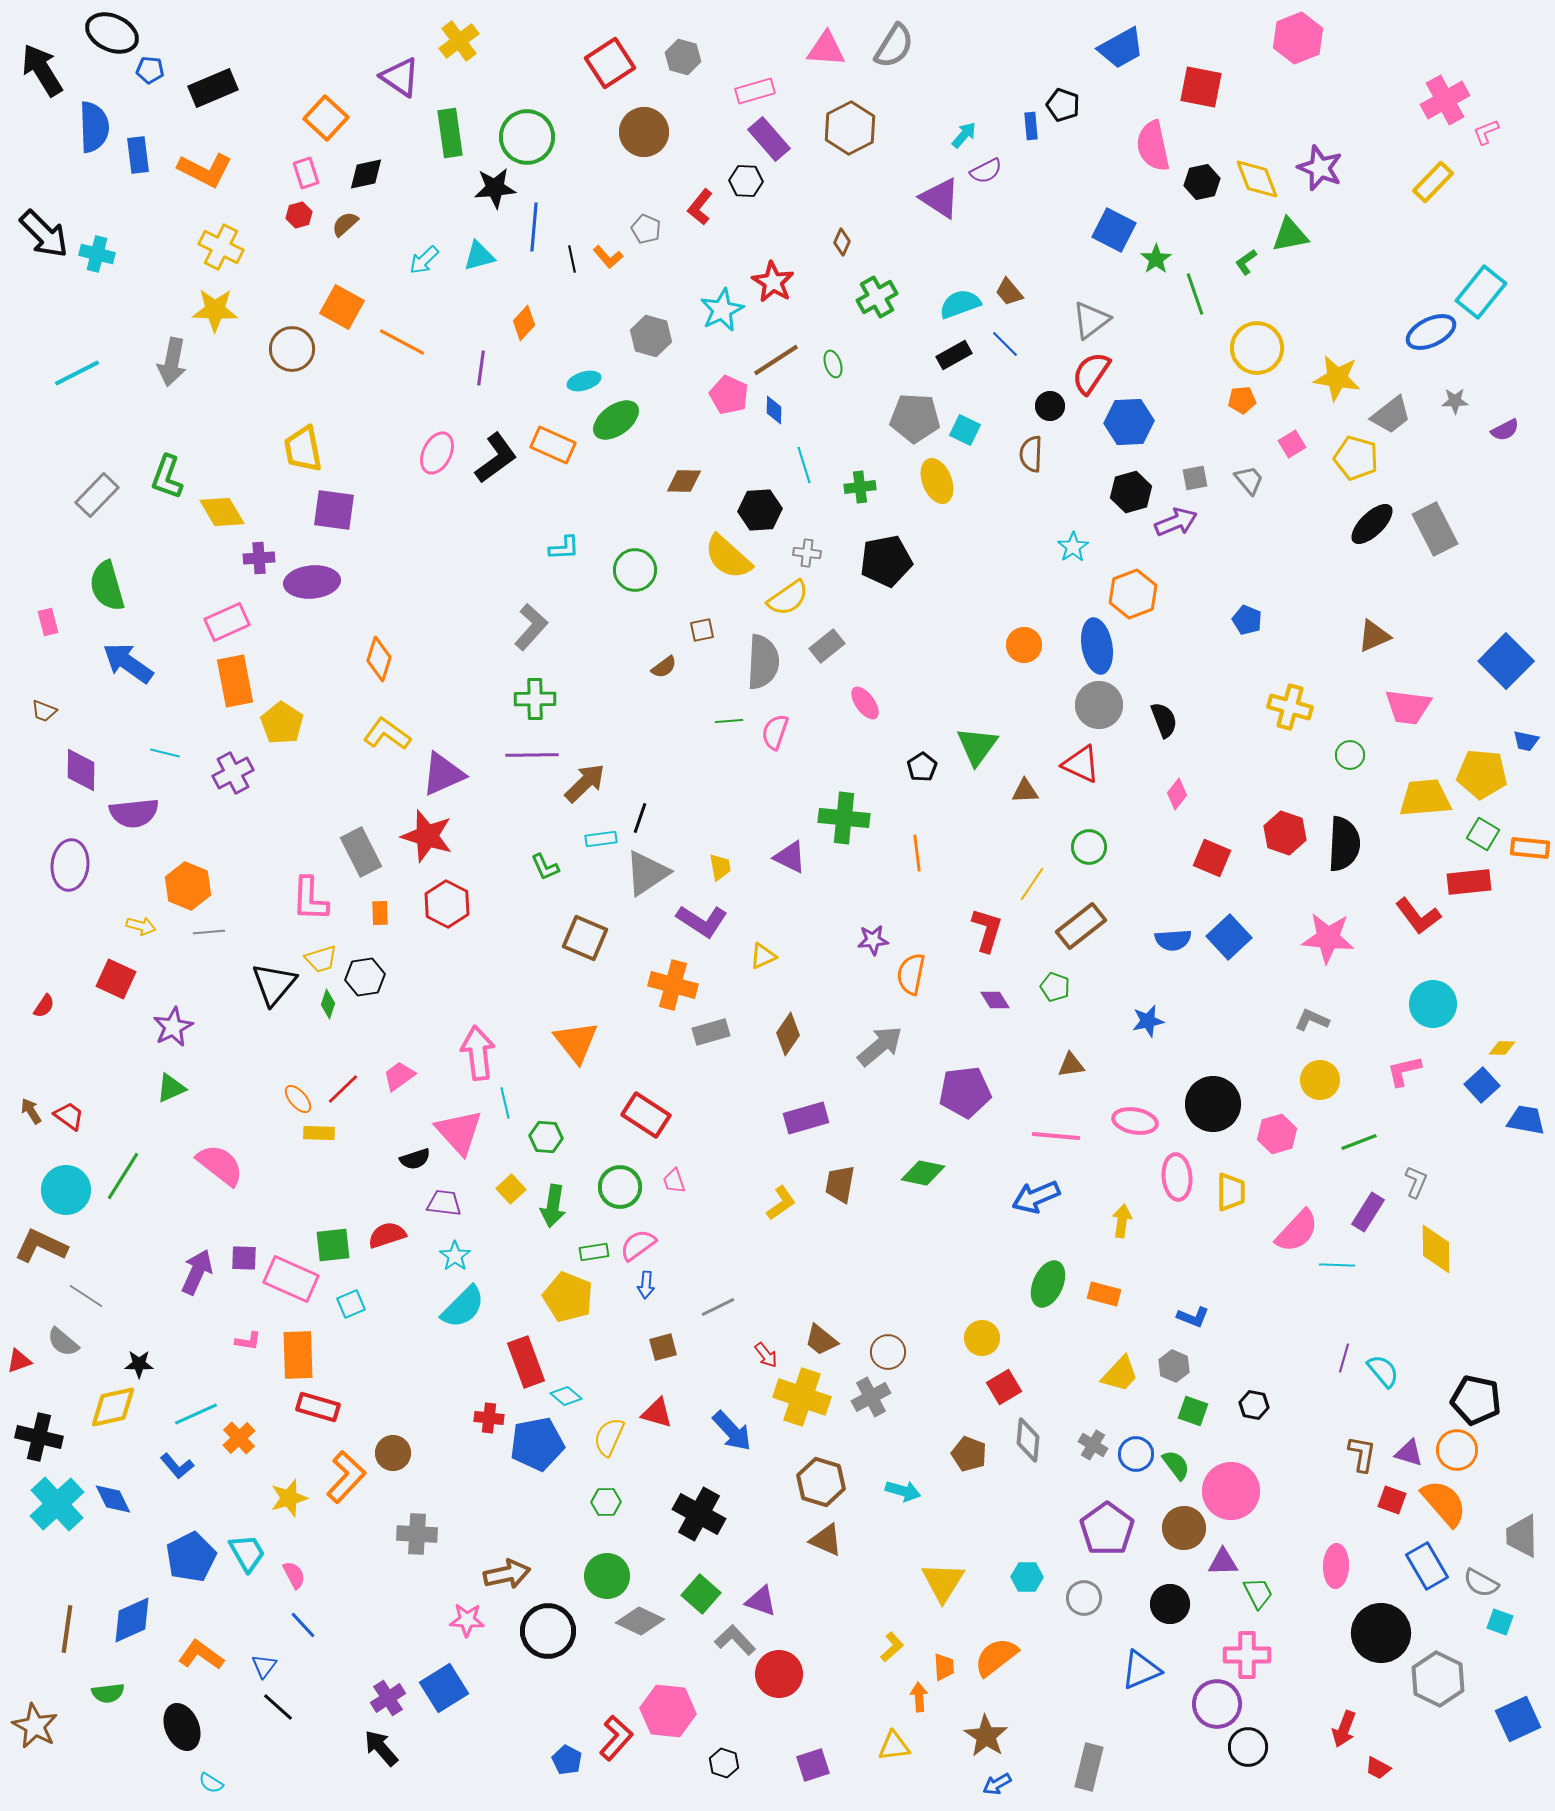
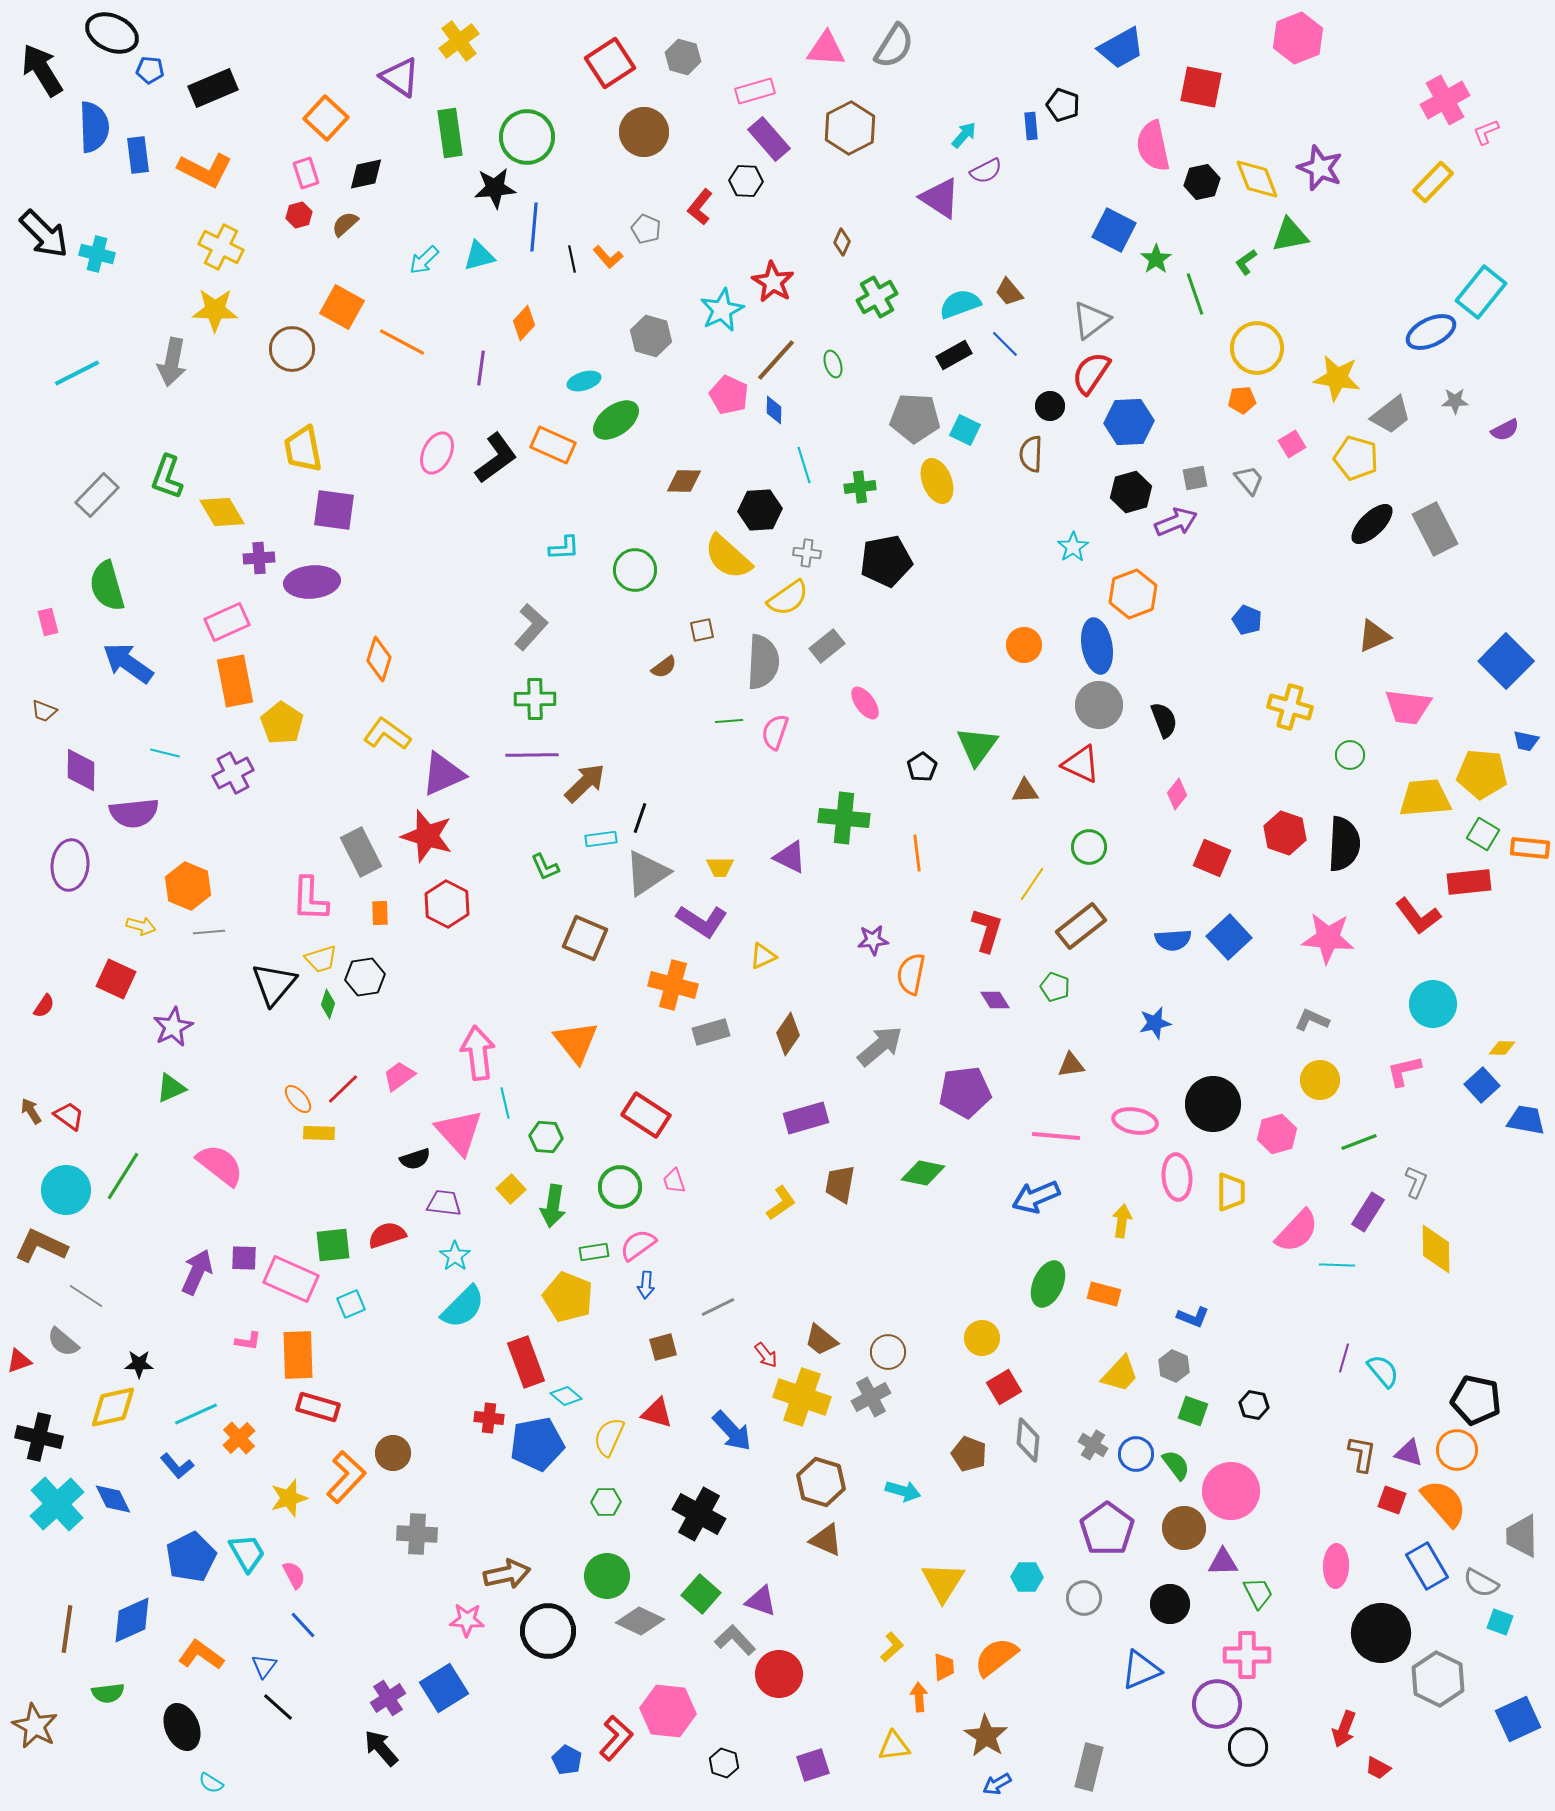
brown line at (776, 360): rotated 15 degrees counterclockwise
yellow trapezoid at (720, 867): rotated 100 degrees clockwise
blue star at (1148, 1021): moved 7 px right, 2 px down
